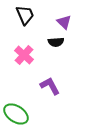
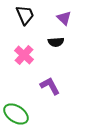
purple triangle: moved 4 px up
